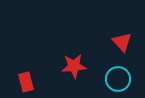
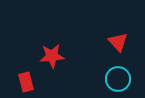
red triangle: moved 4 px left
red star: moved 22 px left, 10 px up
